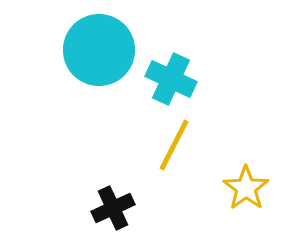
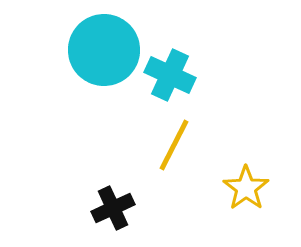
cyan circle: moved 5 px right
cyan cross: moved 1 px left, 4 px up
